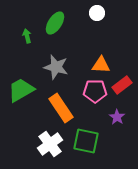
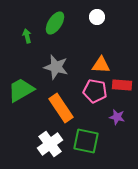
white circle: moved 4 px down
red rectangle: rotated 42 degrees clockwise
pink pentagon: rotated 10 degrees clockwise
purple star: rotated 21 degrees counterclockwise
